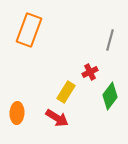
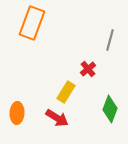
orange rectangle: moved 3 px right, 7 px up
red cross: moved 2 px left, 3 px up; rotated 14 degrees counterclockwise
green diamond: moved 13 px down; rotated 16 degrees counterclockwise
